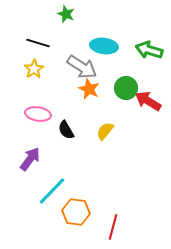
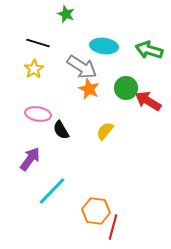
black semicircle: moved 5 px left
orange hexagon: moved 20 px right, 1 px up
